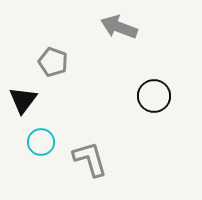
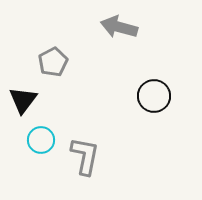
gray arrow: rotated 6 degrees counterclockwise
gray pentagon: rotated 24 degrees clockwise
cyan circle: moved 2 px up
gray L-shape: moved 5 px left, 3 px up; rotated 27 degrees clockwise
